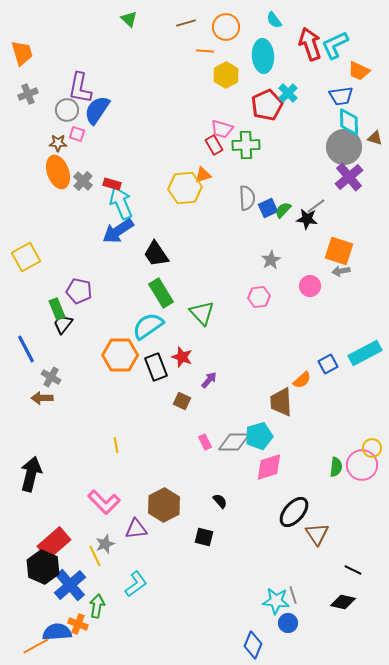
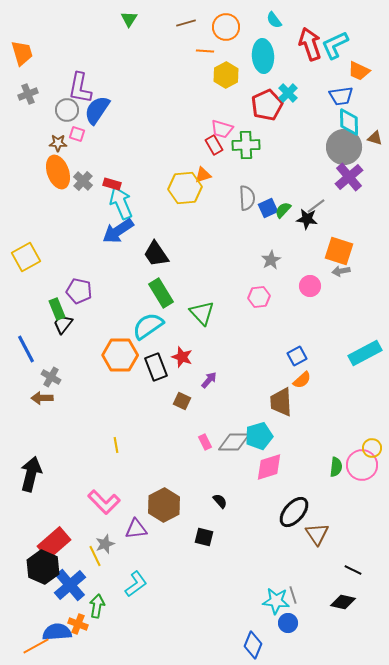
green triangle at (129, 19): rotated 18 degrees clockwise
blue square at (328, 364): moved 31 px left, 8 px up
